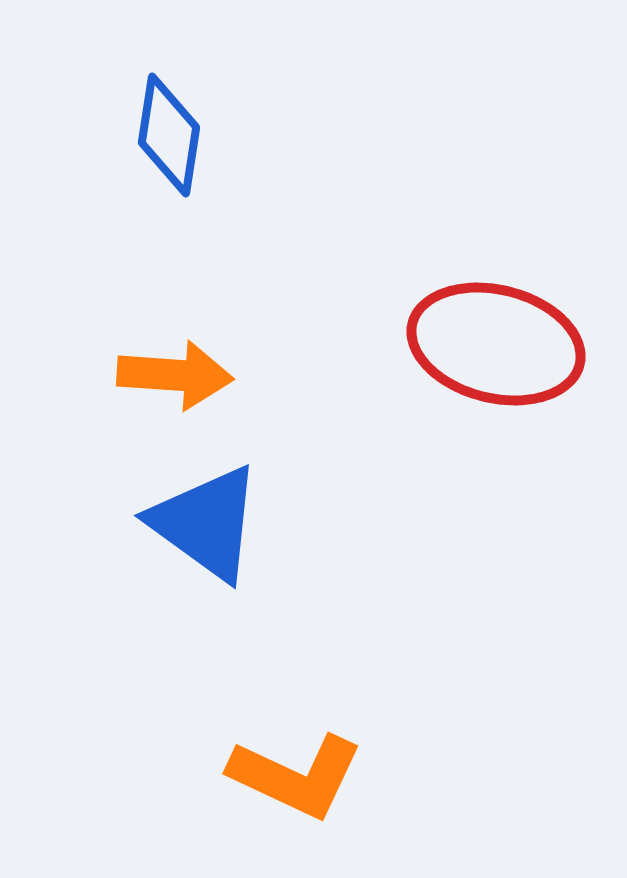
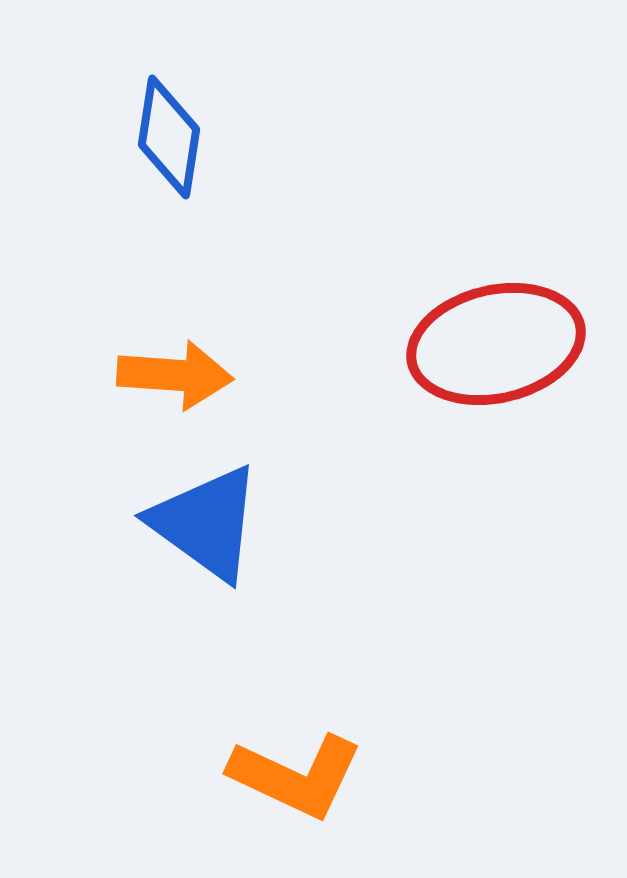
blue diamond: moved 2 px down
red ellipse: rotated 27 degrees counterclockwise
